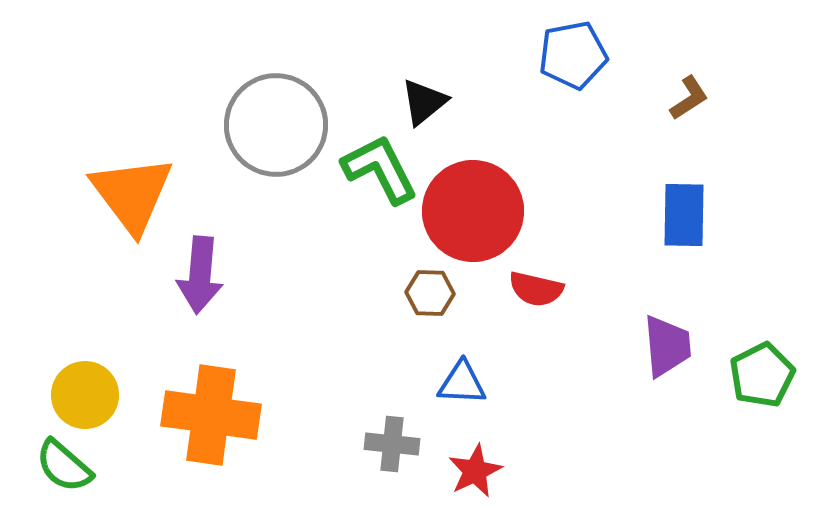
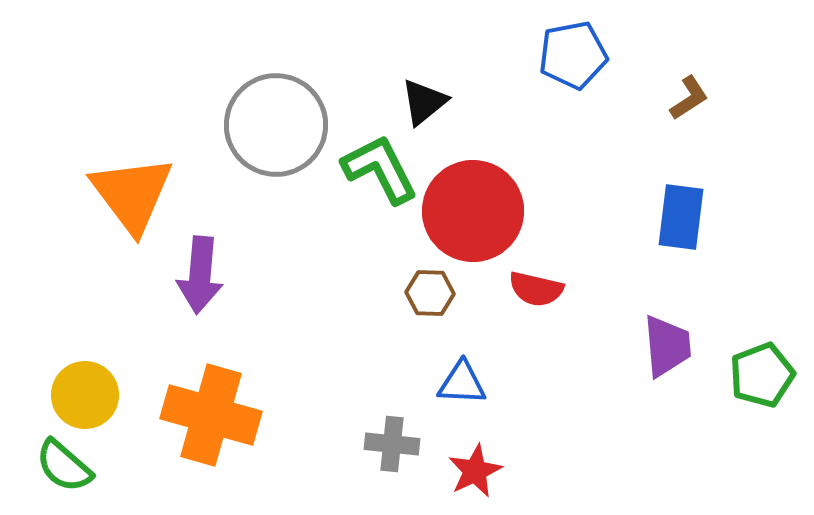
blue rectangle: moved 3 px left, 2 px down; rotated 6 degrees clockwise
green pentagon: rotated 6 degrees clockwise
orange cross: rotated 8 degrees clockwise
